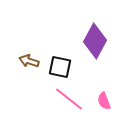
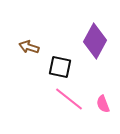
brown arrow: moved 14 px up
pink semicircle: moved 1 px left, 3 px down
